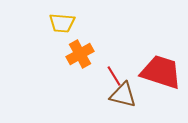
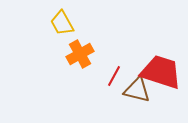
yellow trapezoid: rotated 56 degrees clockwise
red line: rotated 60 degrees clockwise
brown triangle: moved 14 px right, 5 px up
